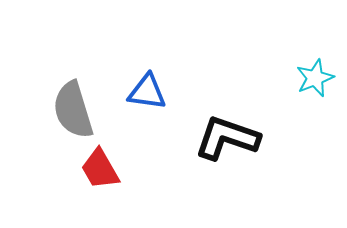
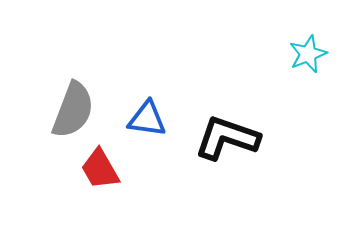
cyan star: moved 7 px left, 24 px up
blue triangle: moved 27 px down
gray semicircle: rotated 142 degrees counterclockwise
